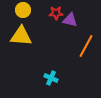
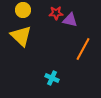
yellow triangle: rotated 40 degrees clockwise
orange line: moved 3 px left, 3 px down
cyan cross: moved 1 px right
